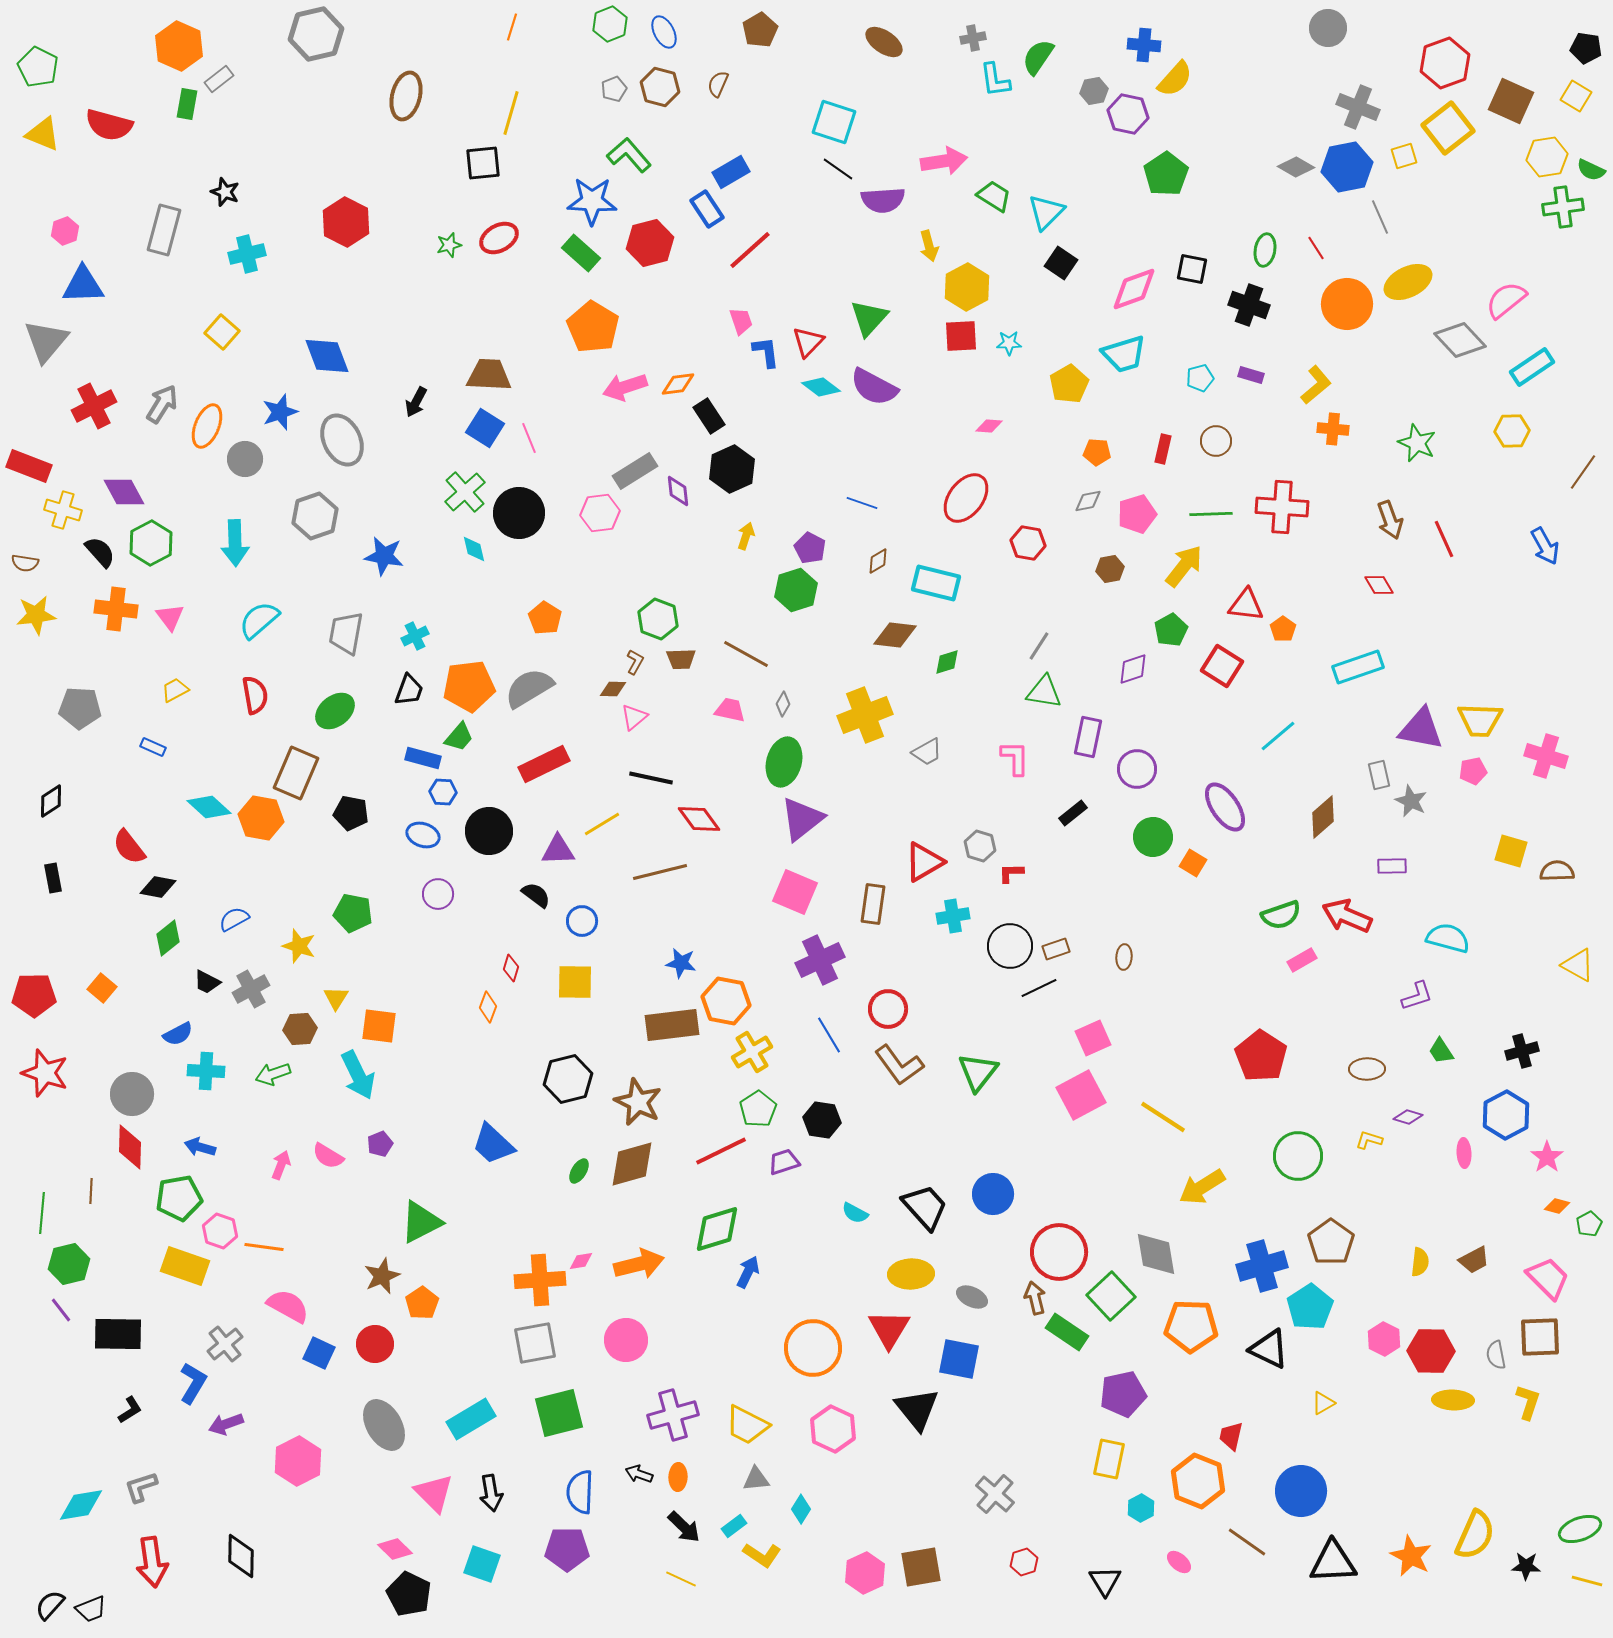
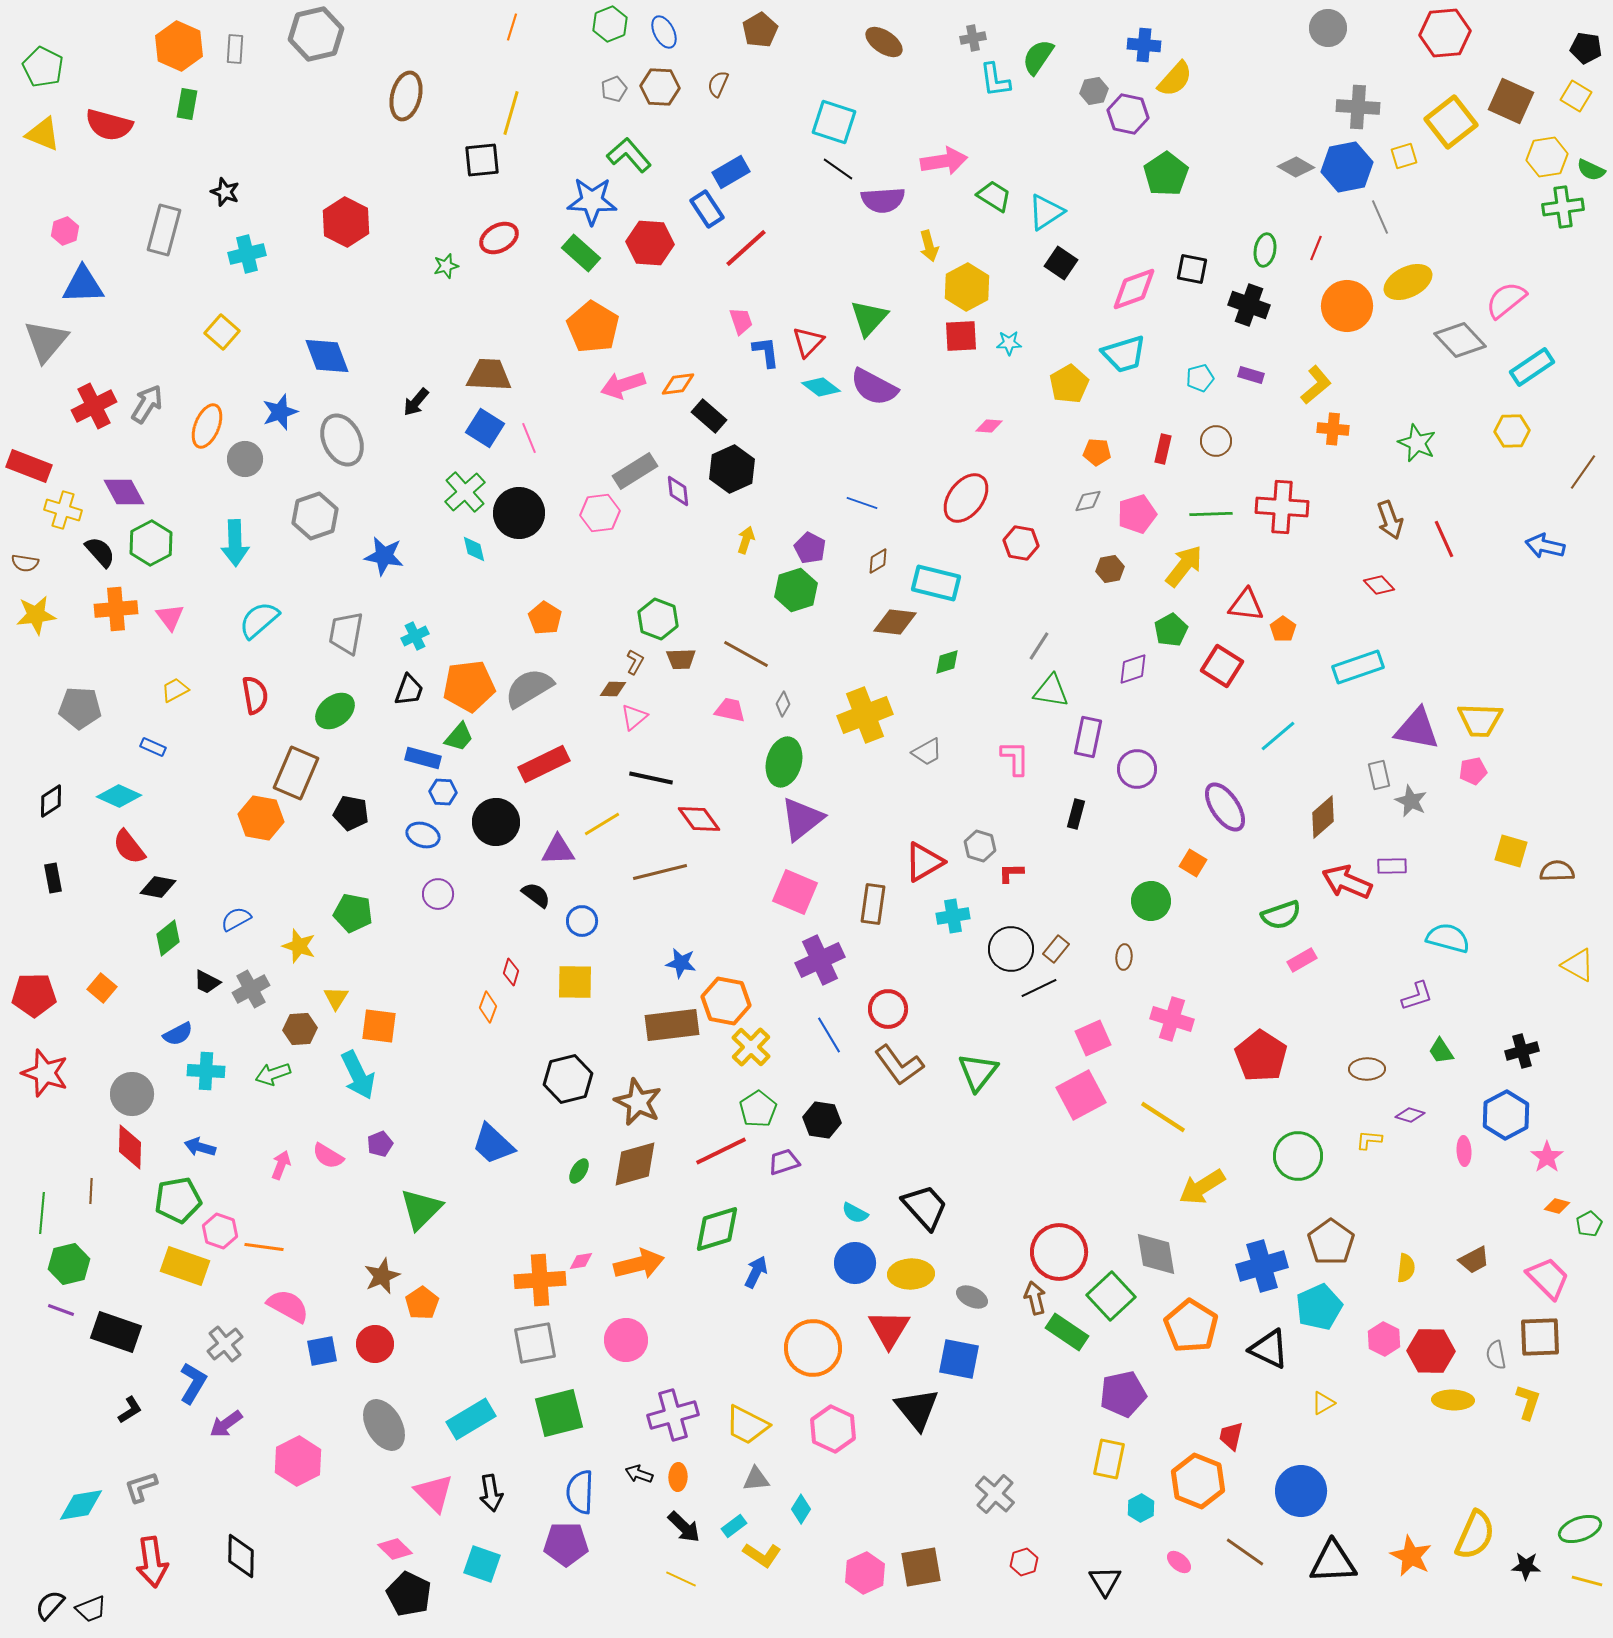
red hexagon at (1445, 63): moved 30 px up; rotated 15 degrees clockwise
green pentagon at (38, 67): moved 5 px right
gray rectangle at (219, 79): moved 16 px right, 30 px up; rotated 48 degrees counterclockwise
brown hexagon at (660, 87): rotated 12 degrees counterclockwise
gray cross at (1358, 107): rotated 18 degrees counterclockwise
yellow square at (1448, 128): moved 3 px right, 6 px up
black square at (483, 163): moved 1 px left, 3 px up
cyan triangle at (1046, 212): rotated 12 degrees clockwise
red hexagon at (650, 243): rotated 18 degrees clockwise
green star at (449, 245): moved 3 px left, 21 px down
red line at (1316, 248): rotated 55 degrees clockwise
red line at (750, 250): moved 4 px left, 2 px up
orange circle at (1347, 304): moved 2 px down
pink arrow at (625, 387): moved 2 px left, 2 px up
black arrow at (416, 402): rotated 12 degrees clockwise
gray arrow at (162, 404): moved 15 px left
black rectangle at (709, 416): rotated 16 degrees counterclockwise
yellow arrow at (746, 536): moved 4 px down
red hexagon at (1028, 543): moved 7 px left
blue arrow at (1545, 546): rotated 132 degrees clockwise
red diamond at (1379, 585): rotated 12 degrees counterclockwise
orange cross at (116, 609): rotated 12 degrees counterclockwise
brown diamond at (895, 635): moved 13 px up
green triangle at (1044, 692): moved 7 px right, 1 px up
purple triangle at (1421, 729): moved 4 px left
pink cross at (1546, 756): moved 374 px left, 263 px down
cyan diamond at (209, 807): moved 90 px left, 11 px up; rotated 18 degrees counterclockwise
black rectangle at (1073, 813): moved 3 px right, 1 px down; rotated 36 degrees counterclockwise
black circle at (489, 831): moved 7 px right, 9 px up
green circle at (1153, 837): moved 2 px left, 64 px down
red arrow at (1347, 916): moved 34 px up
blue semicircle at (234, 919): moved 2 px right
black circle at (1010, 946): moved 1 px right, 3 px down
brown rectangle at (1056, 949): rotated 32 degrees counterclockwise
red diamond at (511, 968): moved 4 px down
yellow cross at (752, 1052): moved 1 px left, 5 px up; rotated 15 degrees counterclockwise
purple diamond at (1408, 1117): moved 2 px right, 2 px up
yellow L-shape at (1369, 1140): rotated 12 degrees counterclockwise
pink ellipse at (1464, 1153): moved 2 px up
brown diamond at (632, 1164): moved 3 px right
blue circle at (993, 1194): moved 138 px left, 69 px down
green pentagon at (179, 1198): moved 1 px left, 2 px down
green triangle at (421, 1222): moved 13 px up; rotated 18 degrees counterclockwise
yellow semicircle at (1420, 1262): moved 14 px left, 6 px down
blue arrow at (748, 1272): moved 8 px right
cyan pentagon at (1310, 1307): moved 9 px right; rotated 9 degrees clockwise
purple line at (61, 1310): rotated 32 degrees counterclockwise
orange pentagon at (1191, 1326): rotated 30 degrees clockwise
black rectangle at (118, 1334): moved 2 px left, 2 px up; rotated 18 degrees clockwise
blue square at (319, 1353): moved 3 px right, 2 px up; rotated 36 degrees counterclockwise
purple arrow at (226, 1424): rotated 16 degrees counterclockwise
brown line at (1247, 1542): moved 2 px left, 10 px down
purple pentagon at (567, 1549): moved 1 px left, 5 px up
